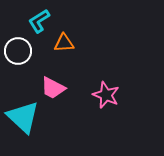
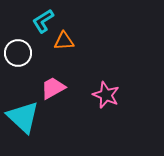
cyan L-shape: moved 4 px right
orange triangle: moved 2 px up
white circle: moved 2 px down
pink trapezoid: rotated 124 degrees clockwise
